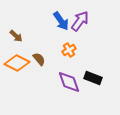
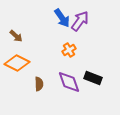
blue arrow: moved 1 px right, 3 px up
brown semicircle: moved 25 px down; rotated 40 degrees clockwise
